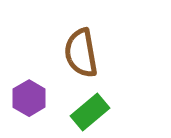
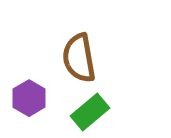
brown semicircle: moved 2 px left, 5 px down
